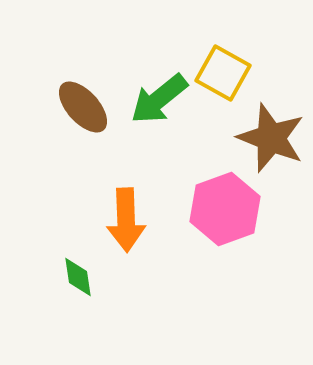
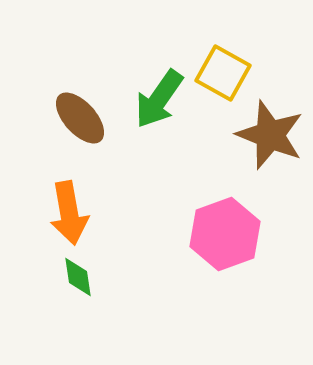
green arrow: rotated 16 degrees counterclockwise
brown ellipse: moved 3 px left, 11 px down
brown star: moved 1 px left, 3 px up
pink hexagon: moved 25 px down
orange arrow: moved 57 px left, 7 px up; rotated 8 degrees counterclockwise
